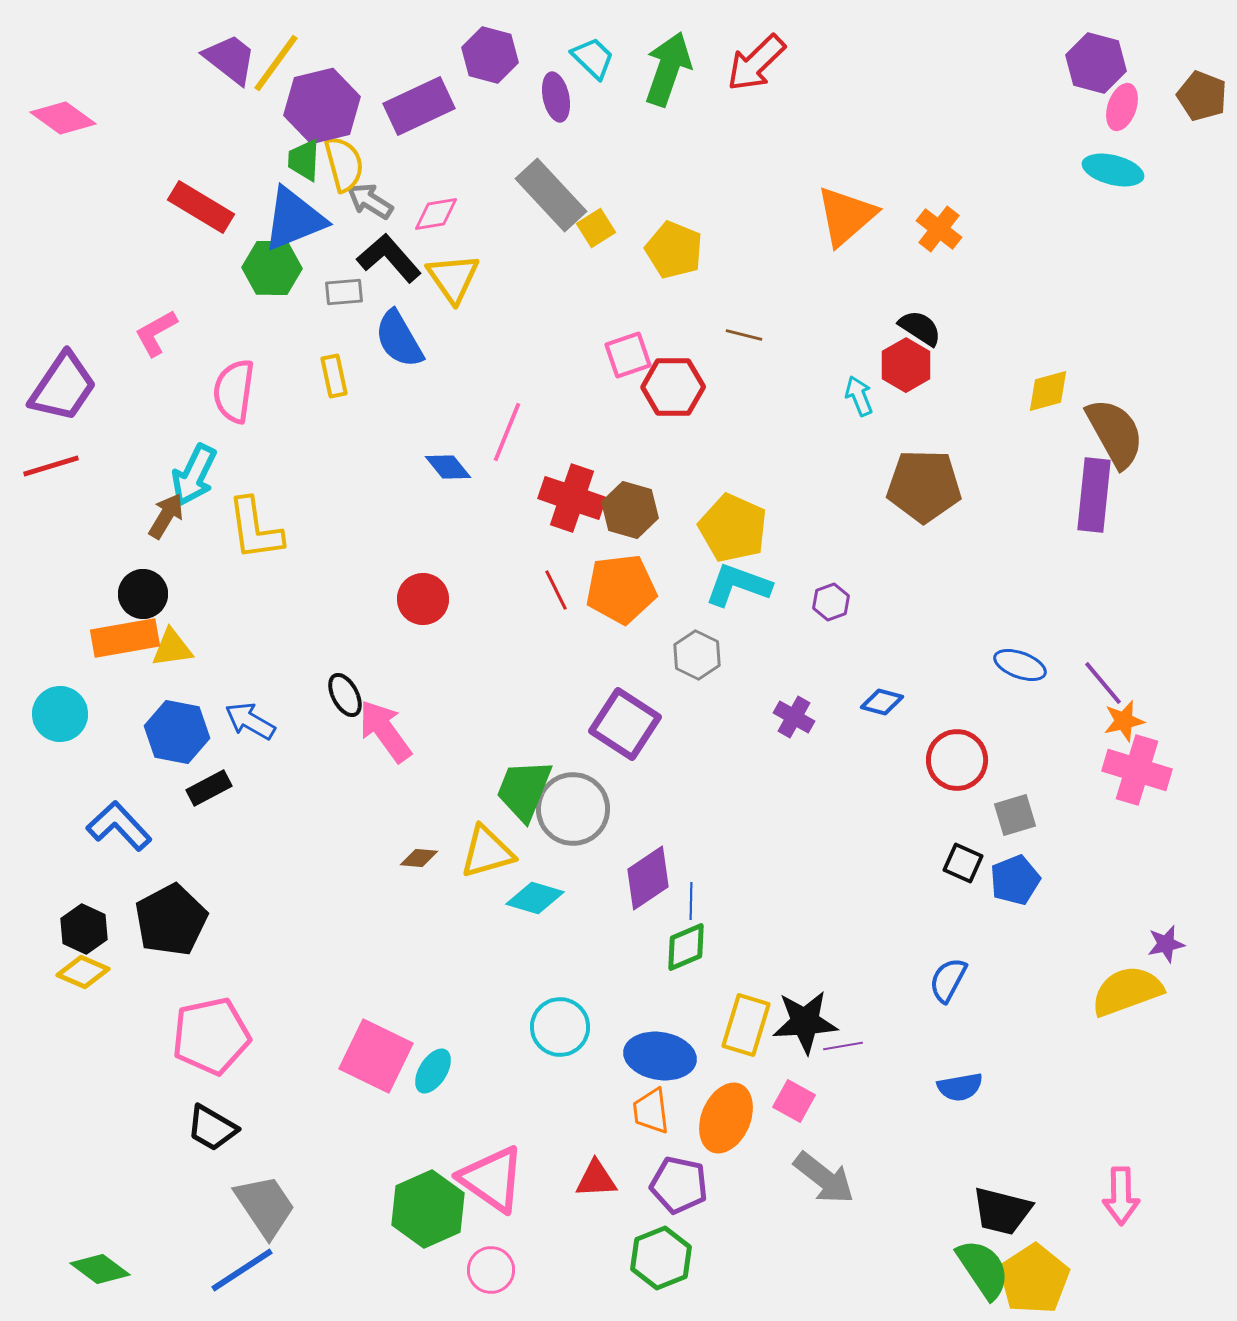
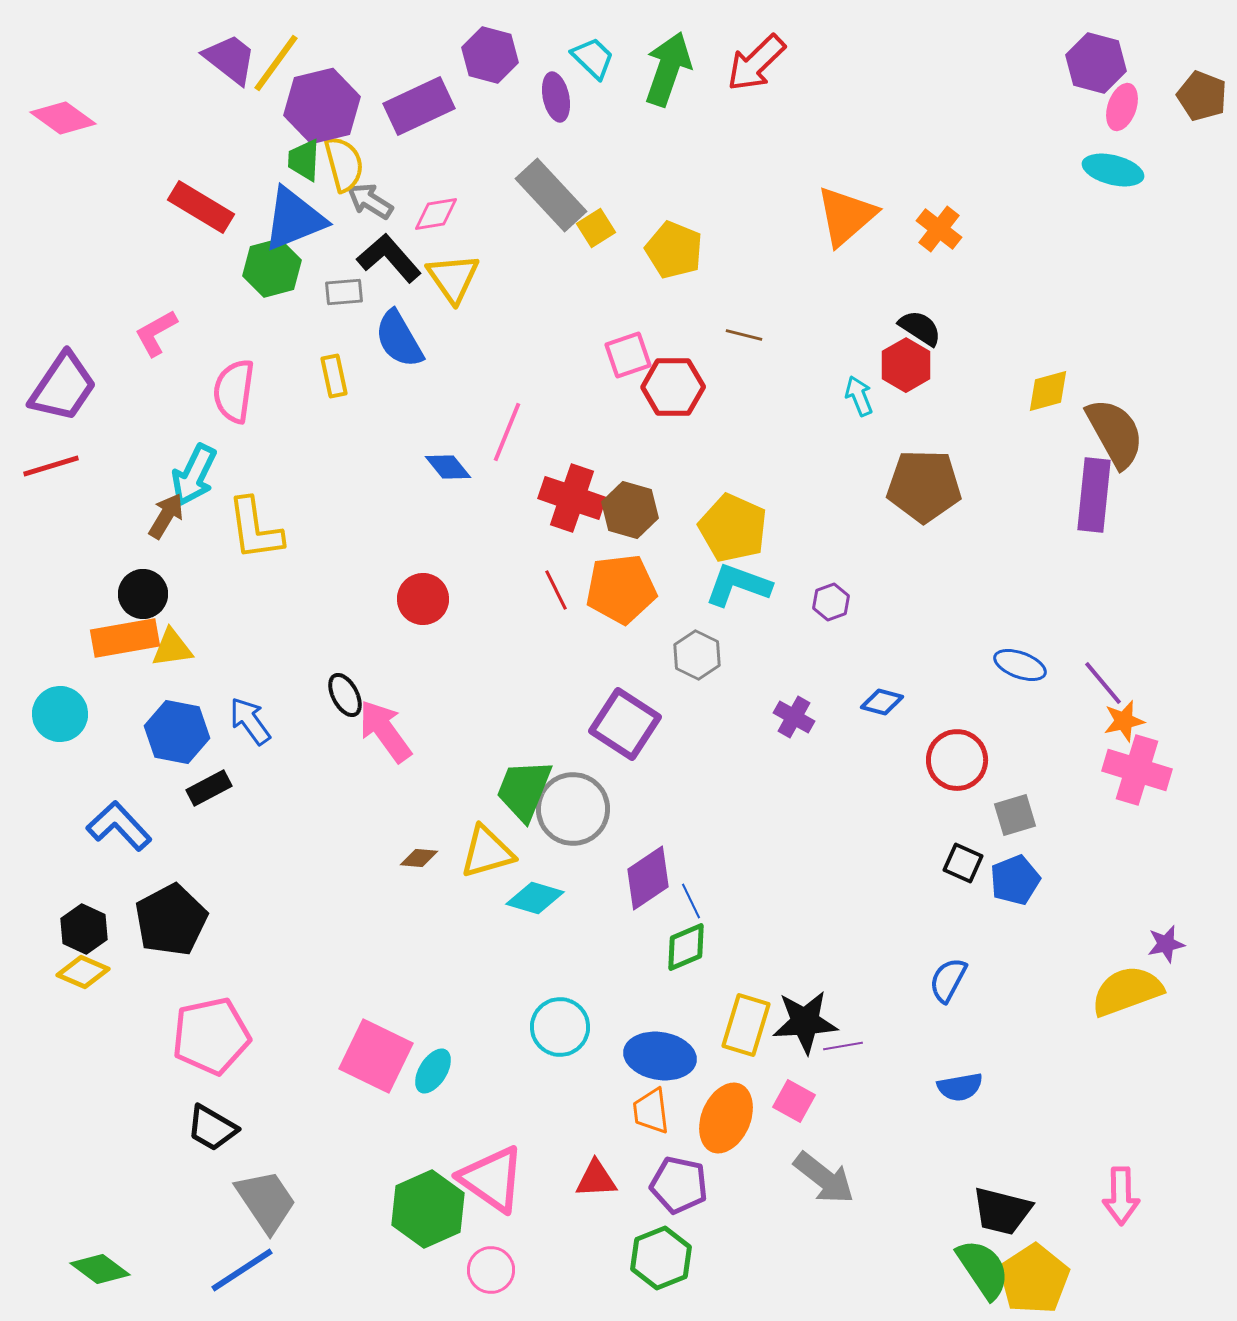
green hexagon at (272, 268): rotated 16 degrees counterclockwise
blue arrow at (250, 721): rotated 24 degrees clockwise
blue line at (691, 901): rotated 27 degrees counterclockwise
gray trapezoid at (265, 1206): moved 1 px right, 5 px up
